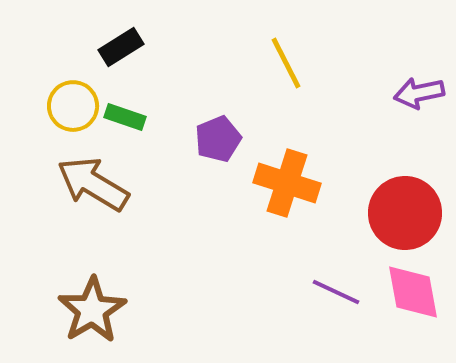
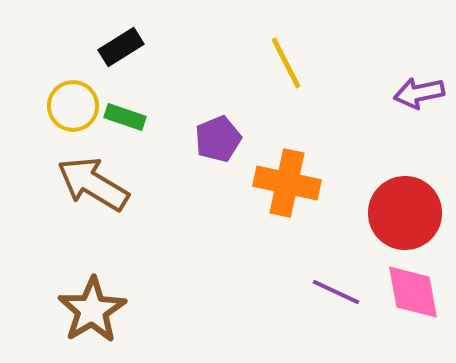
orange cross: rotated 6 degrees counterclockwise
